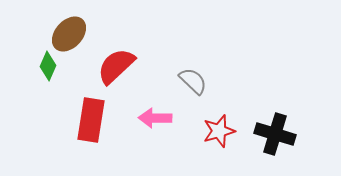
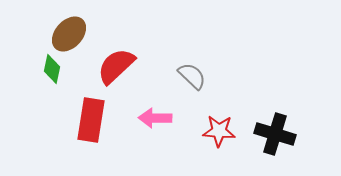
green diamond: moved 4 px right, 3 px down; rotated 12 degrees counterclockwise
gray semicircle: moved 1 px left, 5 px up
red star: rotated 20 degrees clockwise
